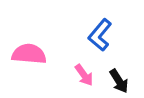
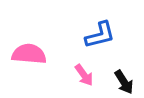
blue L-shape: rotated 144 degrees counterclockwise
black arrow: moved 5 px right, 1 px down
